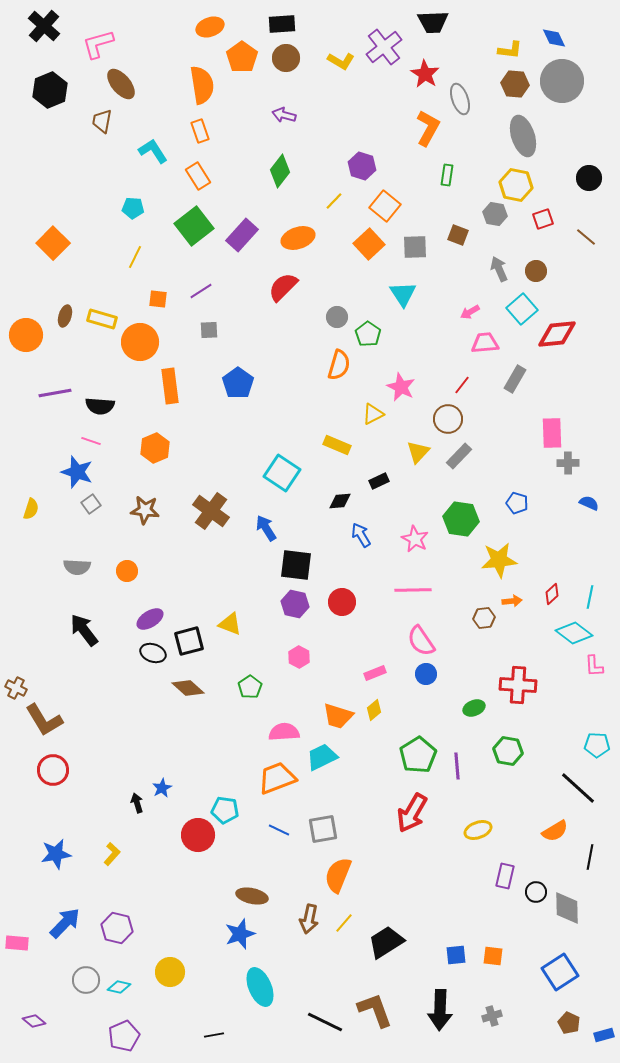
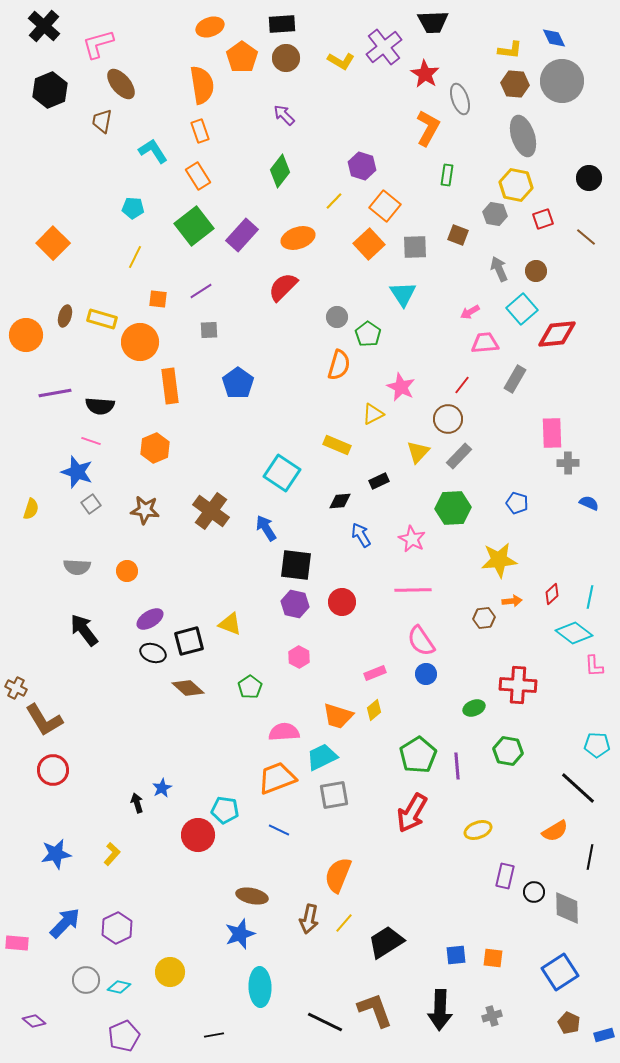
purple arrow at (284, 115): rotated 30 degrees clockwise
green hexagon at (461, 519): moved 8 px left, 11 px up; rotated 12 degrees counterclockwise
pink star at (415, 539): moved 3 px left
gray square at (323, 829): moved 11 px right, 34 px up
black circle at (536, 892): moved 2 px left
purple hexagon at (117, 928): rotated 20 degrees clockwise
orange square at (493, 956): moved 2 px down
cyan ellipse at (260, 987): rotated 21 degrees clockwise
